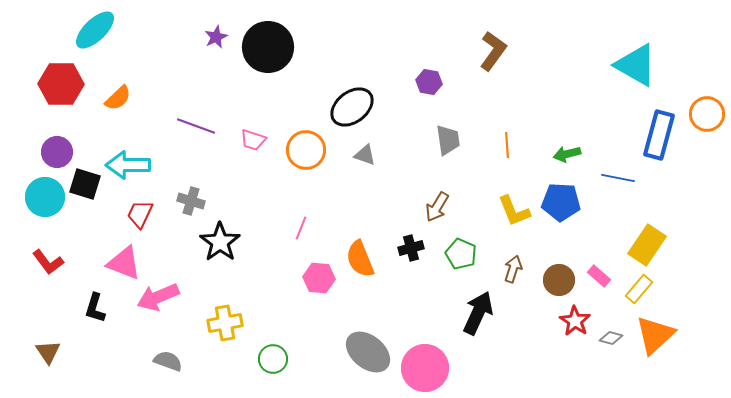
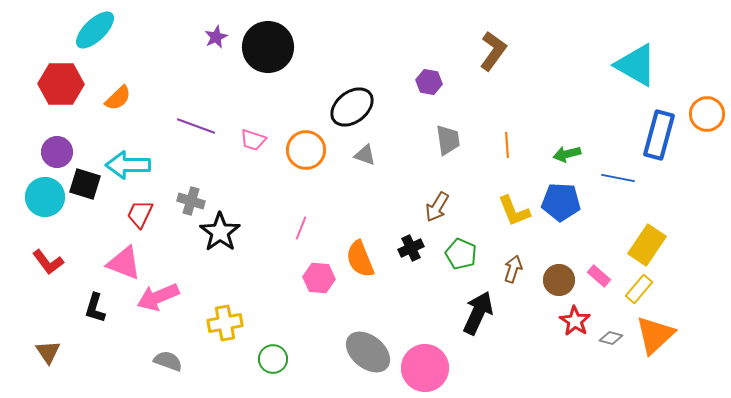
black star at (220, 242): moved 10 px up
black cross at (411, 248): rotated 10 degrees counterclockwise
